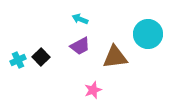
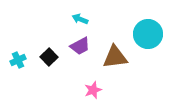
black square: moved 8 px right
